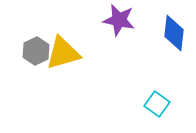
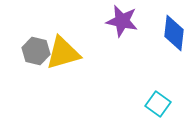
purple star: moved 3 px right, 1 px down
gray hexagon: rotated 20 degrees counterclockwise
cyan square: moved 1 px right
